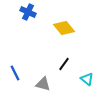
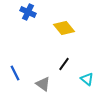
gray triangle: rotated 21 degrees clockwise
